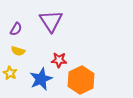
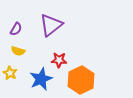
purple triangle: moved 4 px down; rotated 25 degrees clockwise
